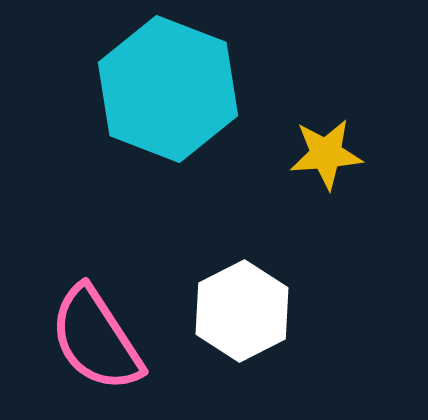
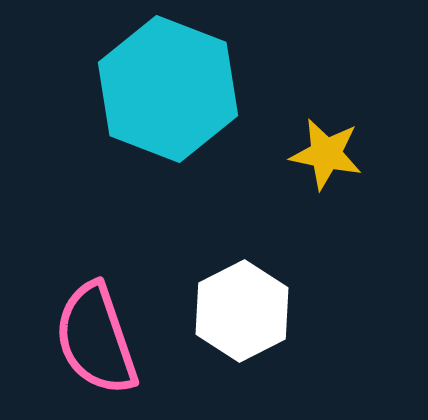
yellow star: rotated 16 degrees clockwise
pink semicircle: rotated 14 degrees clockwise
